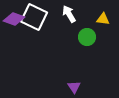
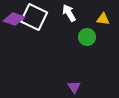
white arrow: moved 1 px up
